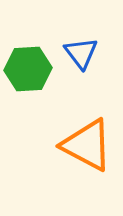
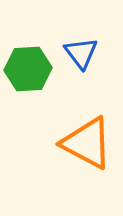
orange triangle: moved 2 px up
